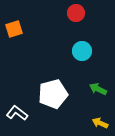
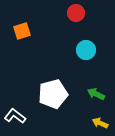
orange square: moved 8 px right, 2 px down
cyan circle: moved 4 px right, 1 px up
green arrow: moved 2 px left, 5 px down
white L-shape: moved 2 px left, 3 px down
